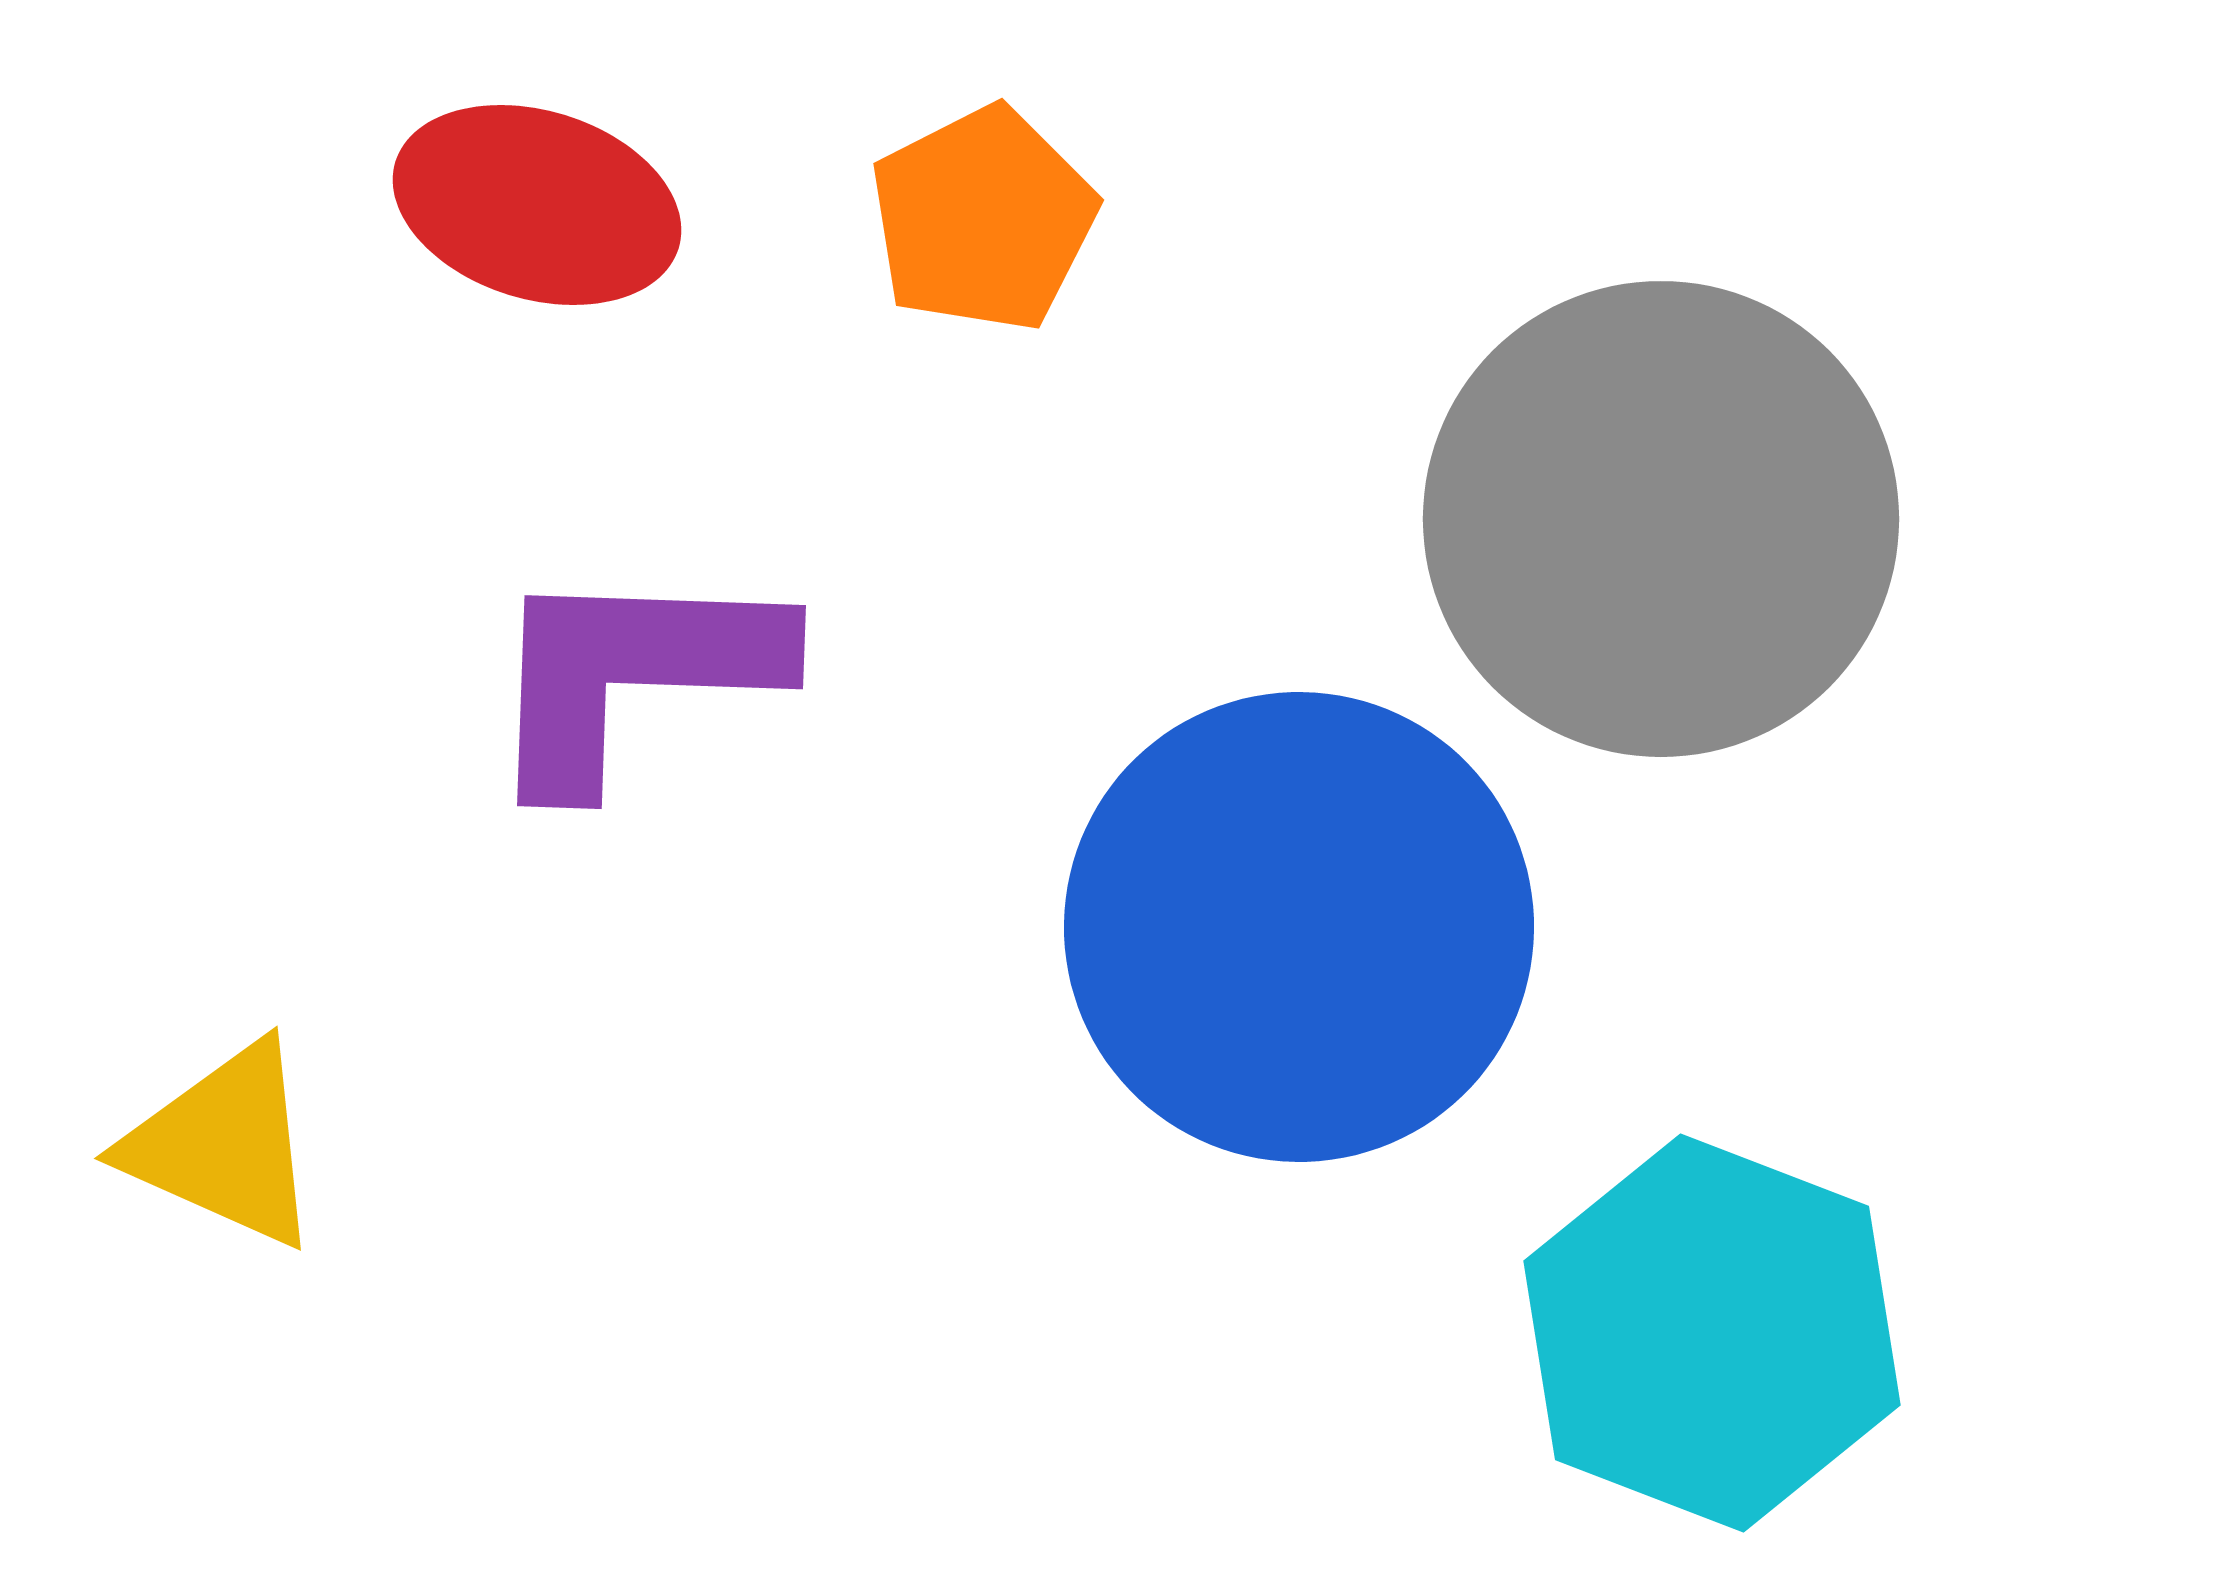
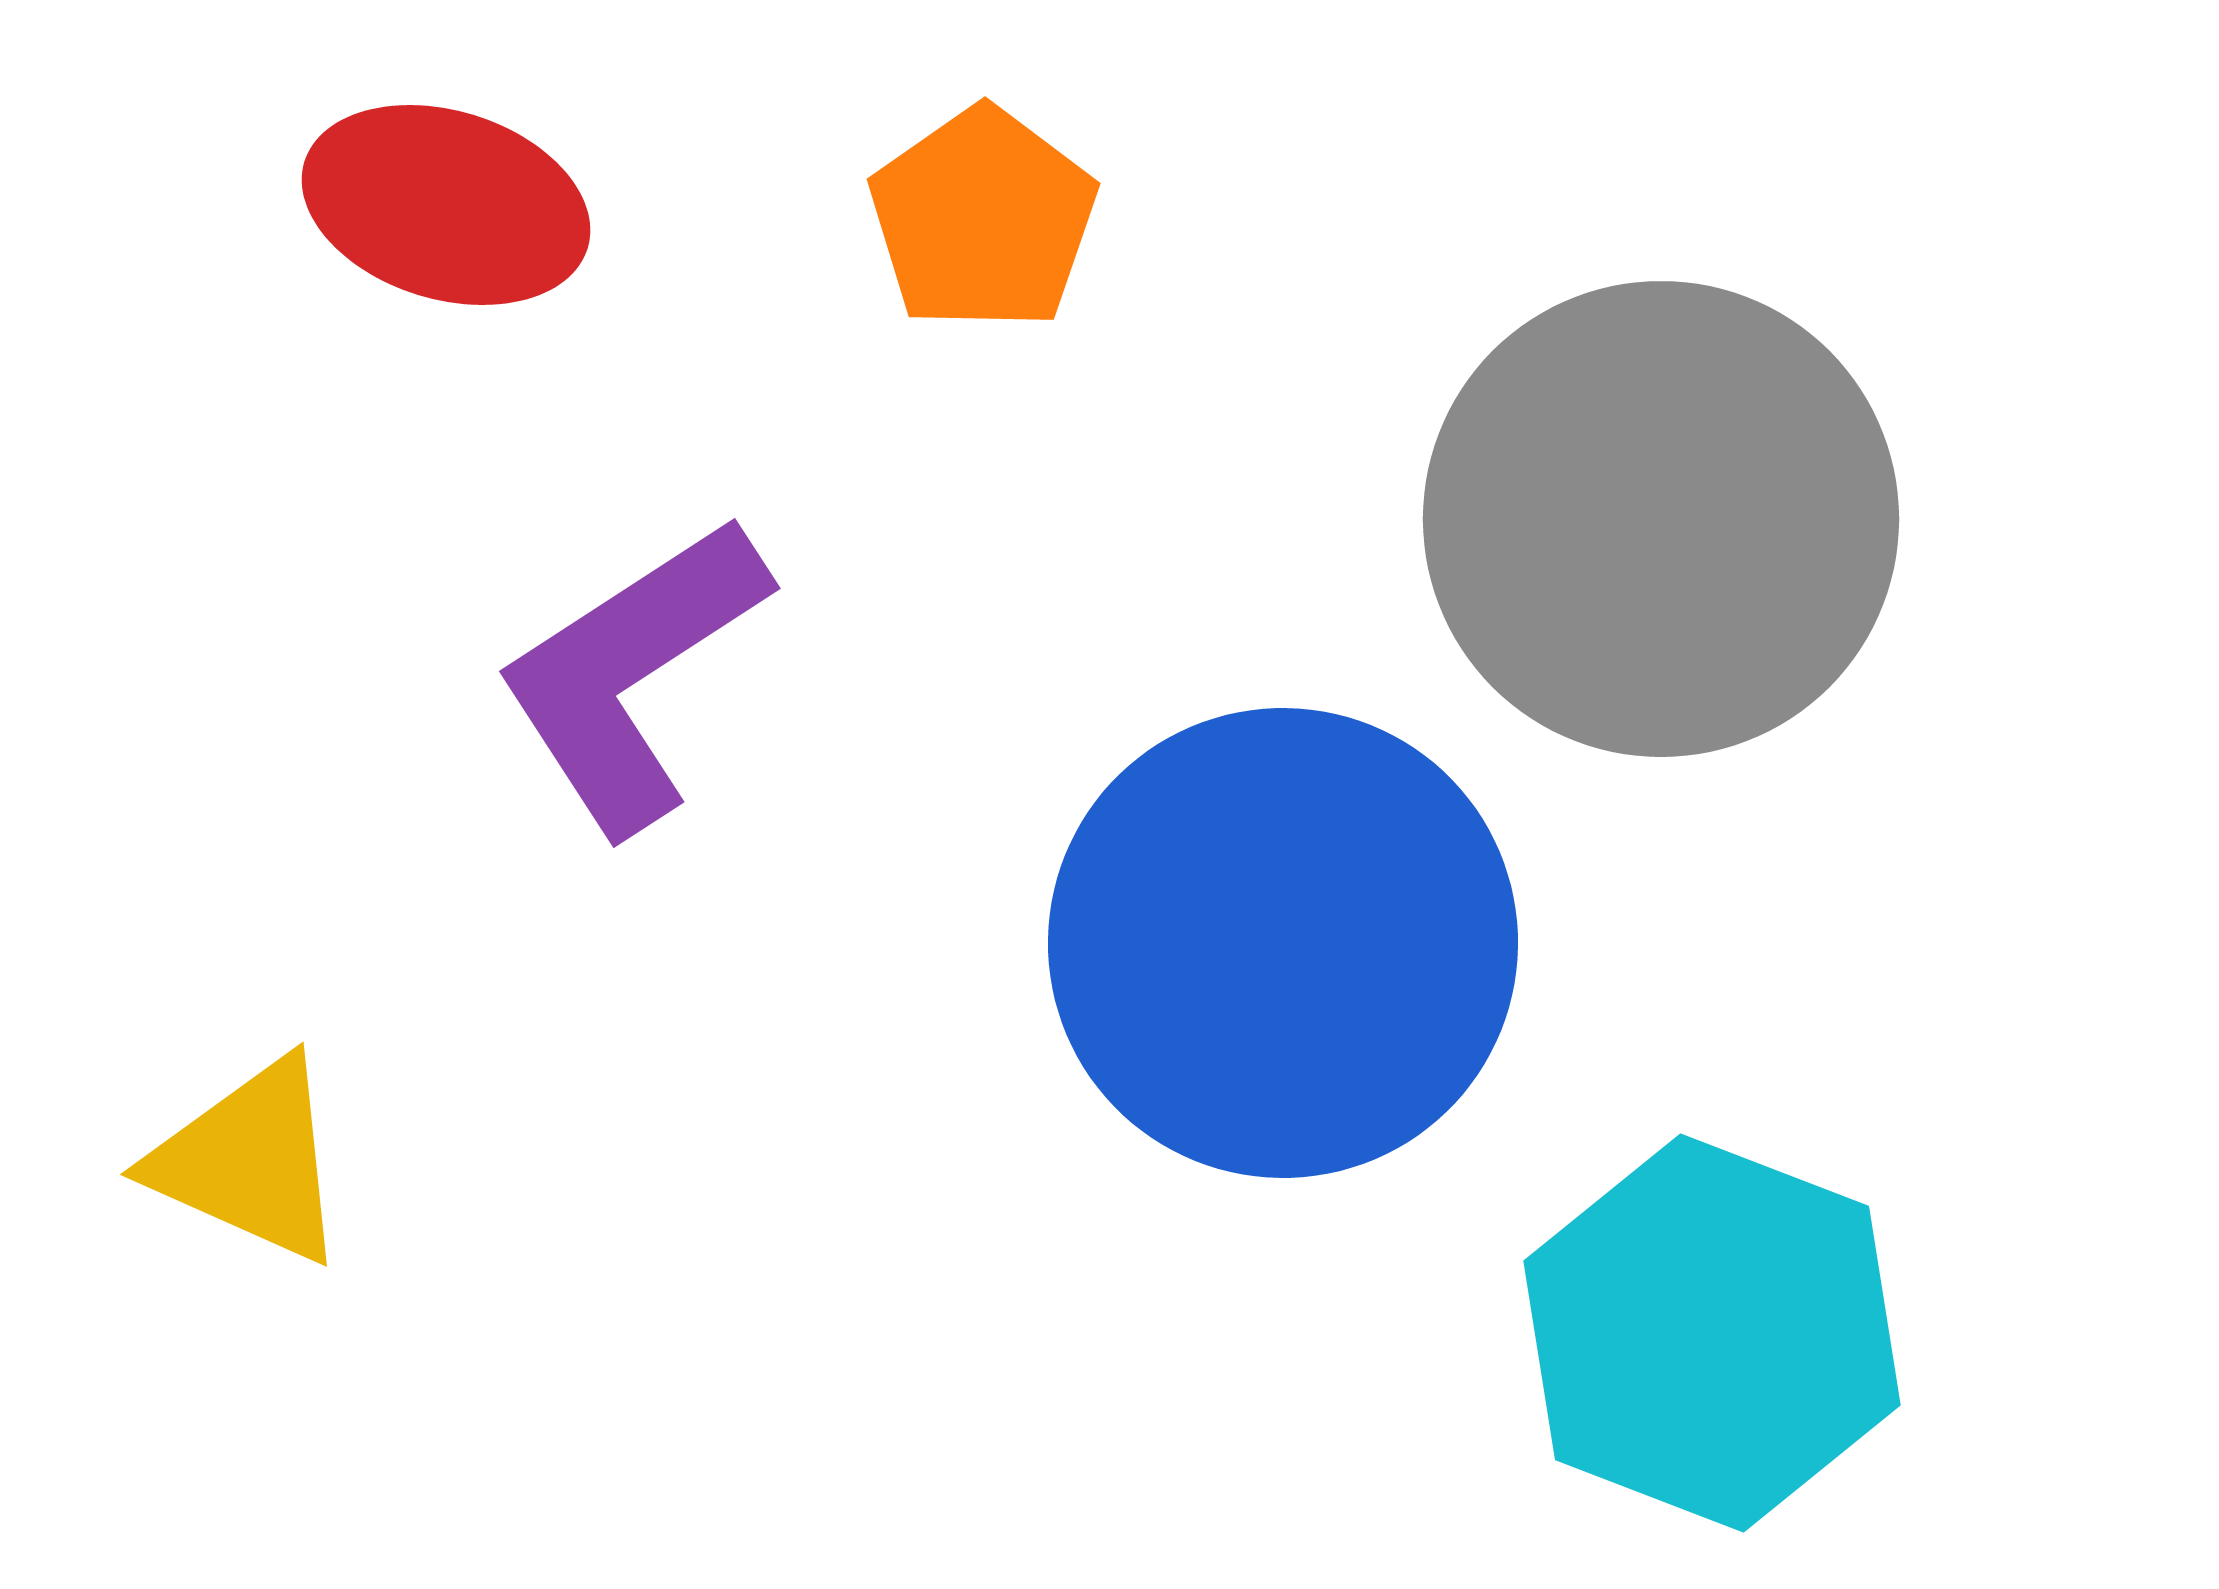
red ellipse: moved 91 px left
orange pentagon: rotated 8 degrees counterclockwise
purple L-shape: rotated 35 degrees counterclockwise
blue circle: moved 16 px left, 16 px down
yellow triangle: moved 26 px right, 16 px down
